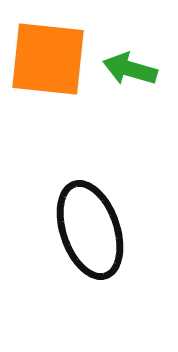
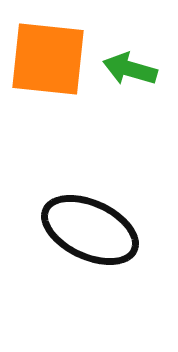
black ellipse: rotated 46 degrees counterclockwise
